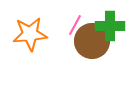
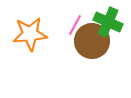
green cross: moved 2 px left, 4 px up; rotated 24 degrees clockwise
